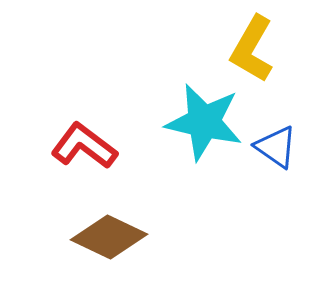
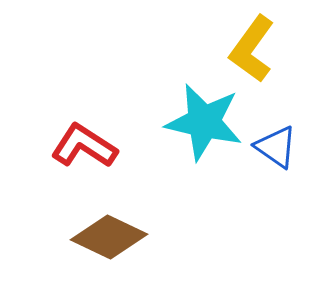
yellow L-shape: rotated 6 degrees clockwise
red L-shape: rotated 4 degrees counterclockwise
